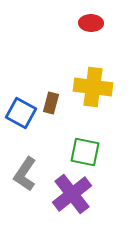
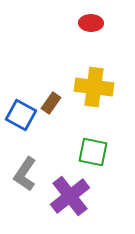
yellow cross: moved 1 px right
brown rectangle: rotated 20 degrees clockwise
blue square: moved 2 px down
green square: moved 8 px right
purple cross: moved 2 px left, 2 px down
